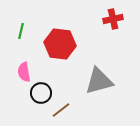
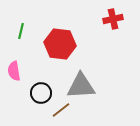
pink semicircle: moved 10 px left, 1 px up
gray triangle: moved 18 px left, 5 px down; rotated 12 degrees clockwise
